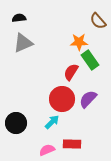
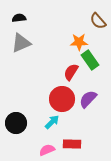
gray triangle: moved 2 px left
